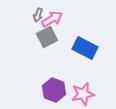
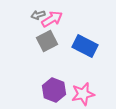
gray arrow: rotated 56 degrees clockwise
gray square: moved 4 px down
blue rectangle: moved 2 px up
